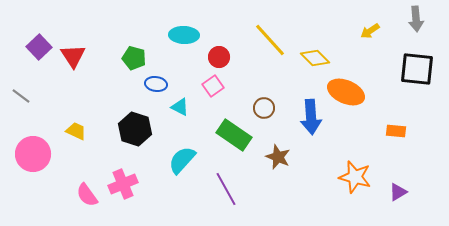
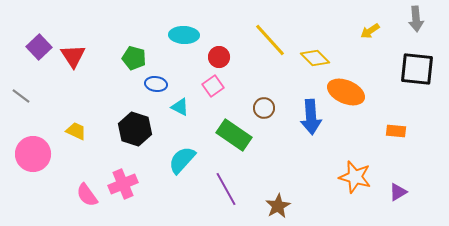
brown star: moved 49 px down; rotated 20 degrees clockwise
